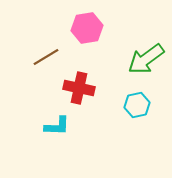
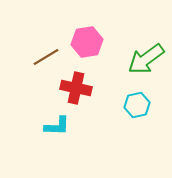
pink hexagon: moved 14 px down
red cross: moved 3 px left
